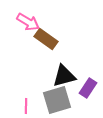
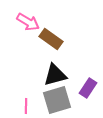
brown rectangle: moved 5 px right
black triangle: moved 9 px left, 1 px up
